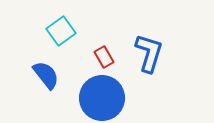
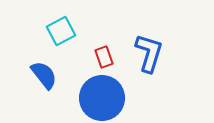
cyan square: rotated 8 degrees clockwise
red rectangle: rotated 10 degrees clockwise
blue semicircle: moved 2 px left
